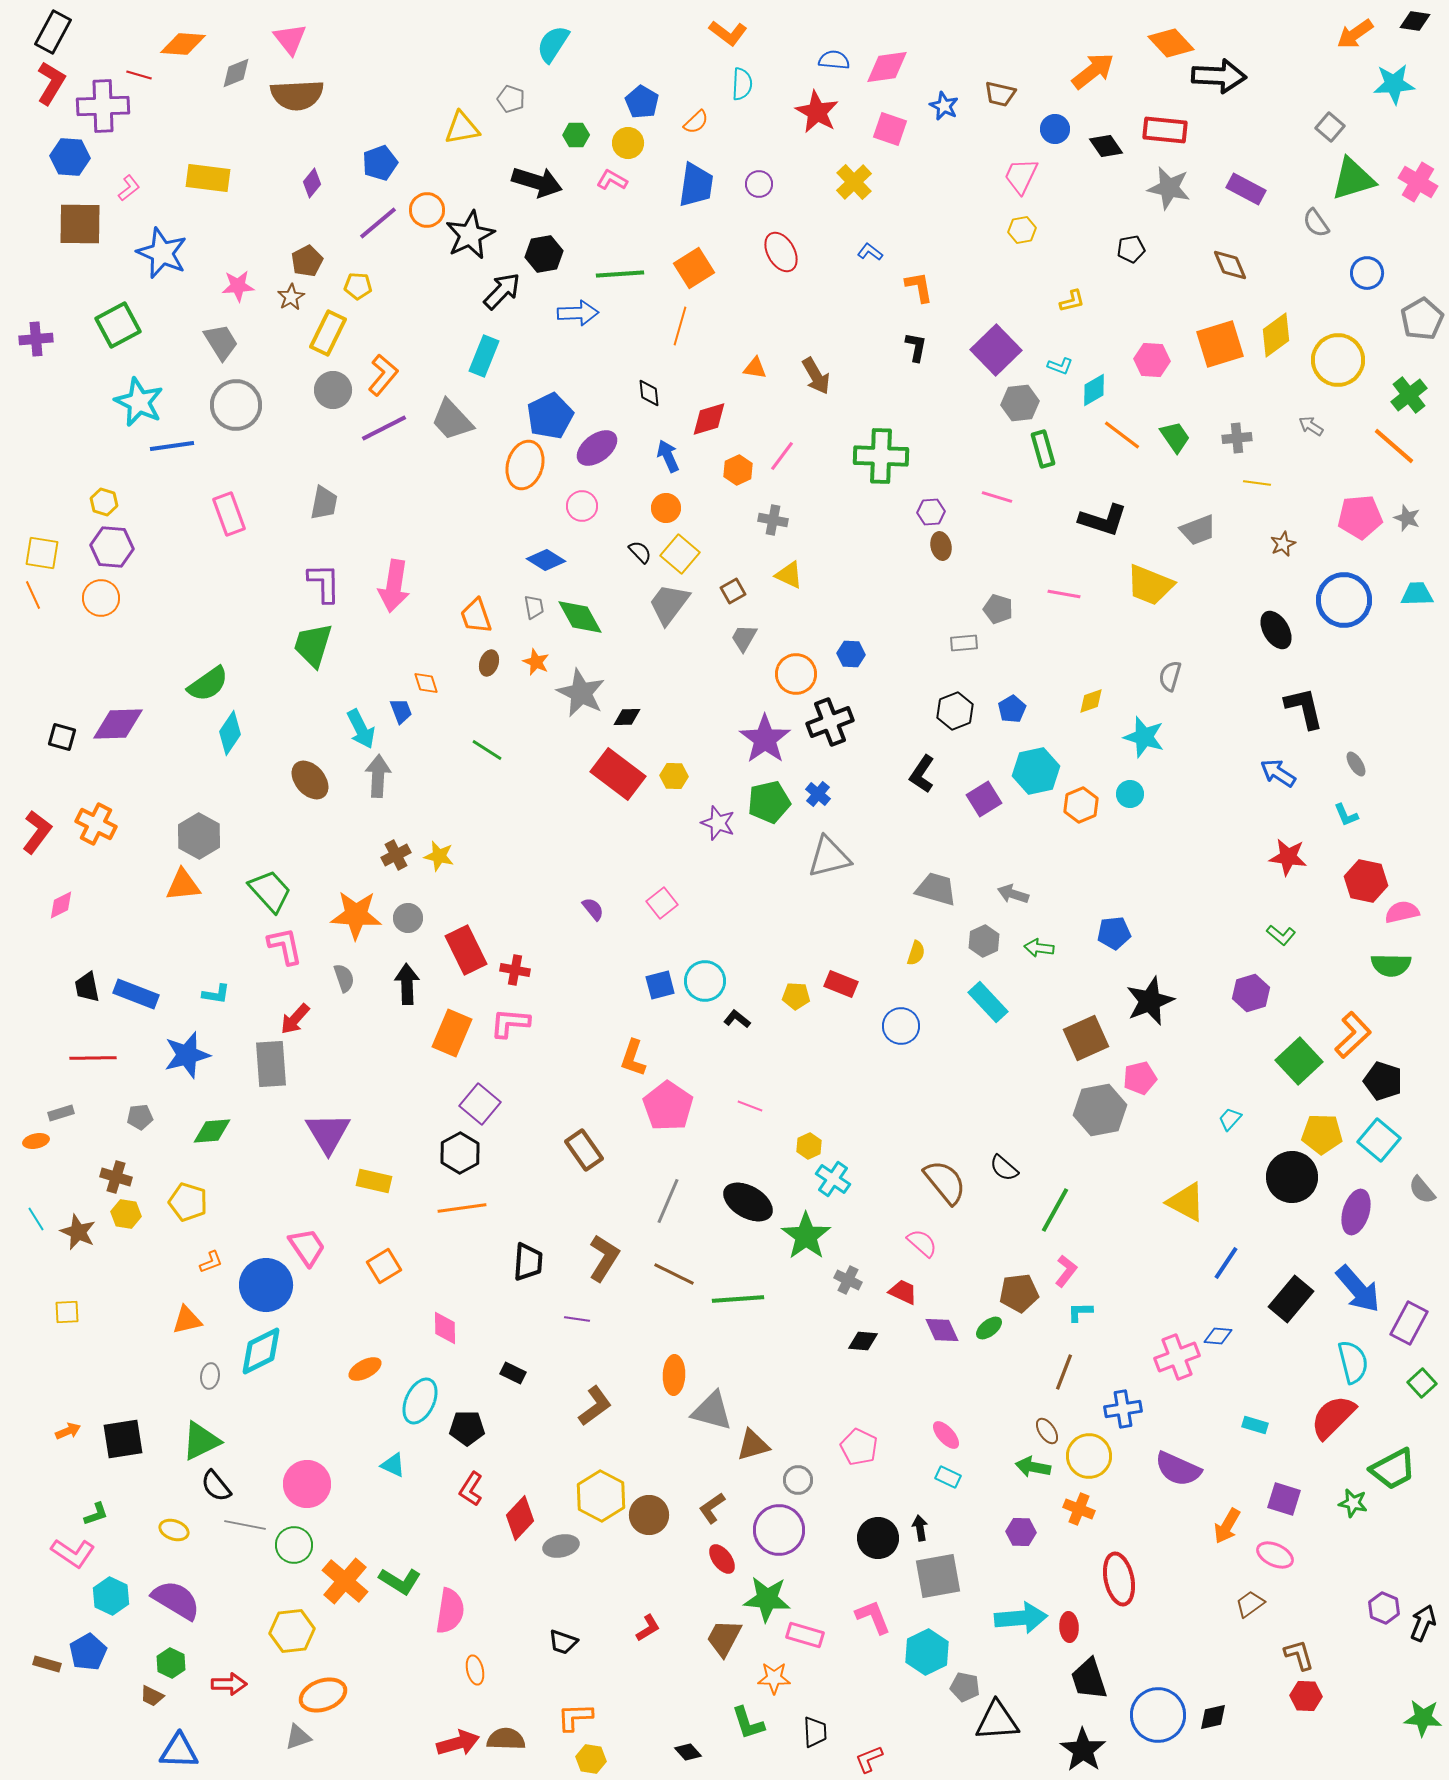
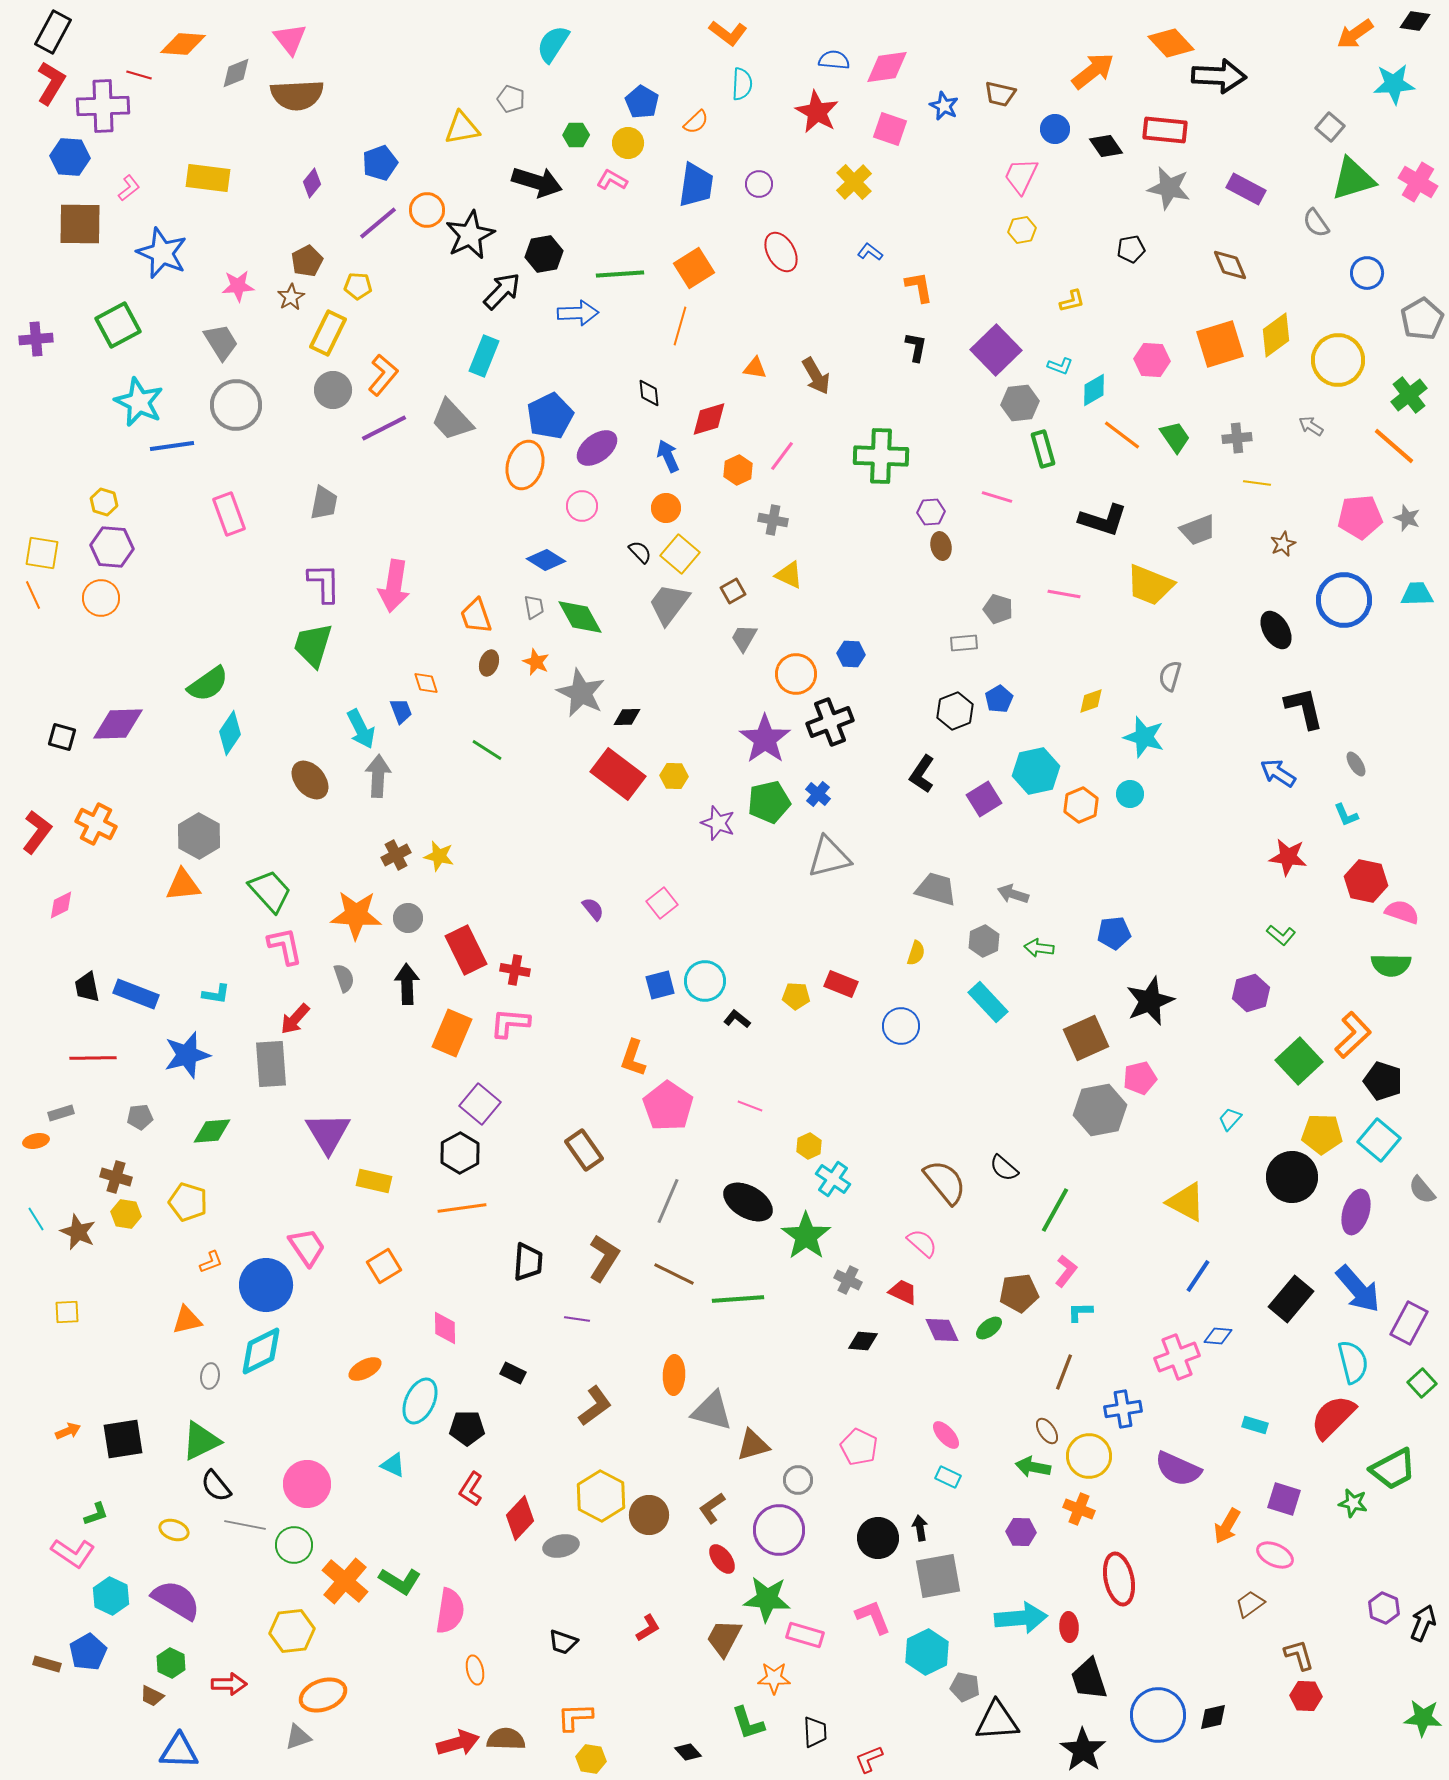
blue pentagon at (1012, 709): moved 13 px left, 10 px up
pink semicircle at (1402, 912): rotated 32 degrees clockwise
blue line at (1226, 1263): moved 28 px left, 13 px down
